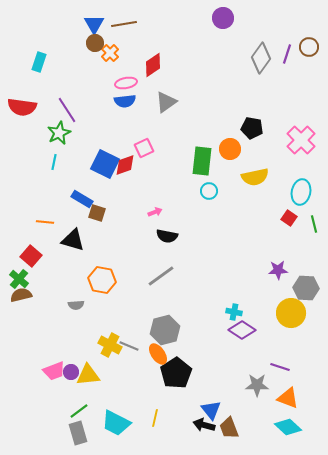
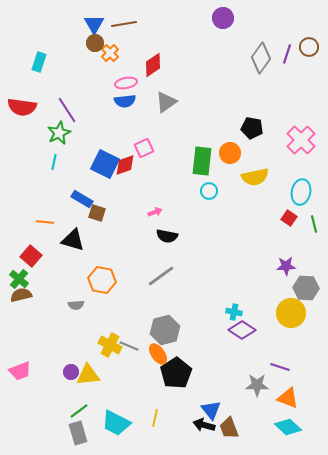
orange circle at (230, 149): moved 4 px down
purple star at (278, 270): moved 8 px right, 4 px up
pink trapezoid at (54, 371): moved 34 px left
